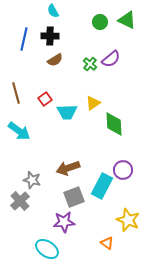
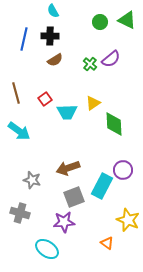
gray cross: moved 12 px down; rotated 30 degrees counterclockwise
